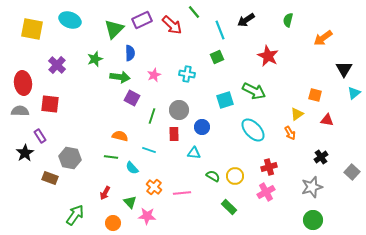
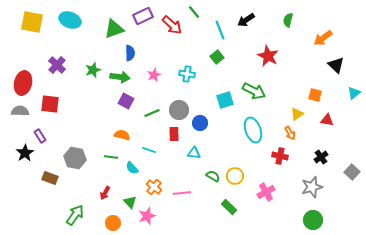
purple rectangle at (142, 20): moved 1 px right, 4 px up
yellow square at (32, 29): moved 7 px up
green triangle at (114, 29): rotated 25 degrees clockwise
green square at (217, 57): rotated 16 degrees counterclockwise
green star at (95, 59): moved 2 px left, 11 px down
black triangle at (344, 69): moved 8 px left, 4 px up; rotated 18 degrees counterclockwise
red ellipse at (23, 83): rotated 20 degrees clockwise
purple square at (132, 98): moved 6 px left, 3 px down
green line at (152, 116): moved 3 px up; rotated 49 degrees clockwise
blue circle at (202, 127): moved 2 px left, 4 px up
cyan ellipse at (253, 130): rotated 25 degrees clockwise
orange semicircle at (120, 136): moved 2 px right, 1 px up
gray hexagon at (70, 158): moved 5 px right
red cross at (269, 167): moved 11 px right, 11 px up; rotated 28 degrees clockwise
pink star at (147, 216): rotated 24 degrees counterclockwise
